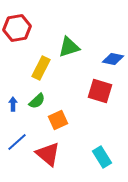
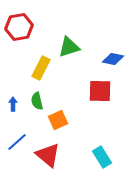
red hexagon: moved 2 px right, 1 px up
red square: rotated 15 degrees counterclockwise
green semicircle: rotated 120 degrees clockwise
red triangle: moved 1 px down
